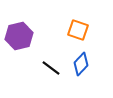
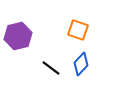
purple hexagon: moved 1 px left
